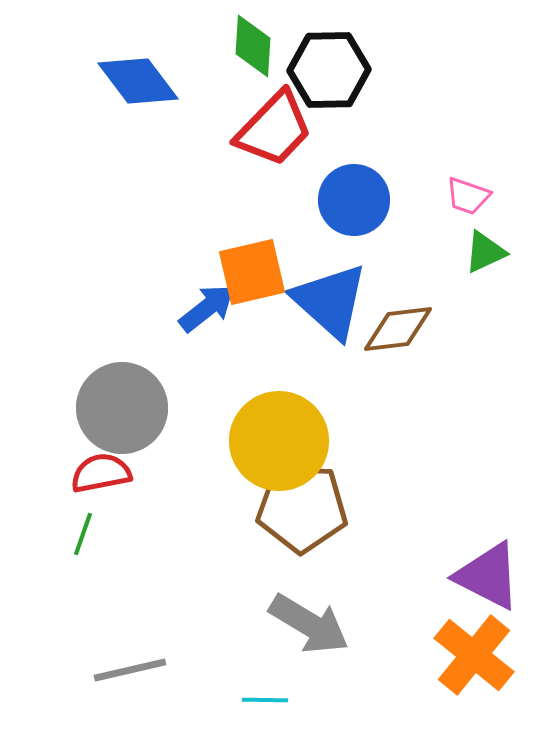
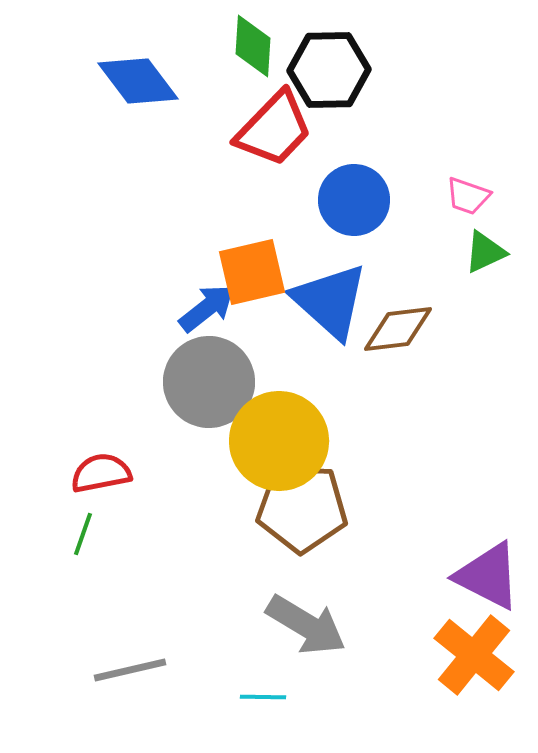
gray circle: moved 87 px right, 26 px up
gray arrow: moved 3 px left, 1 px down
cyan line: moved 2 px left, 3 px up
